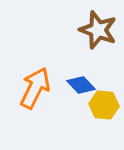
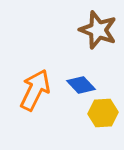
orange arrow: moved 2 px down
yellow hexagon: moved 1 px left, 8 px down; rotated 8 degrees counterclockwise
